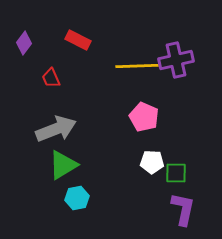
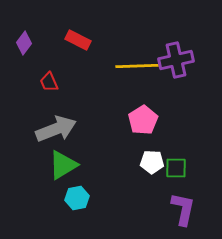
red trapezoid: moved 2 px left, 4 px down
pink pentagon: moved 1 px left, 3 px down; rotated 16 degrees clockwise
green square: moved 5 px up
